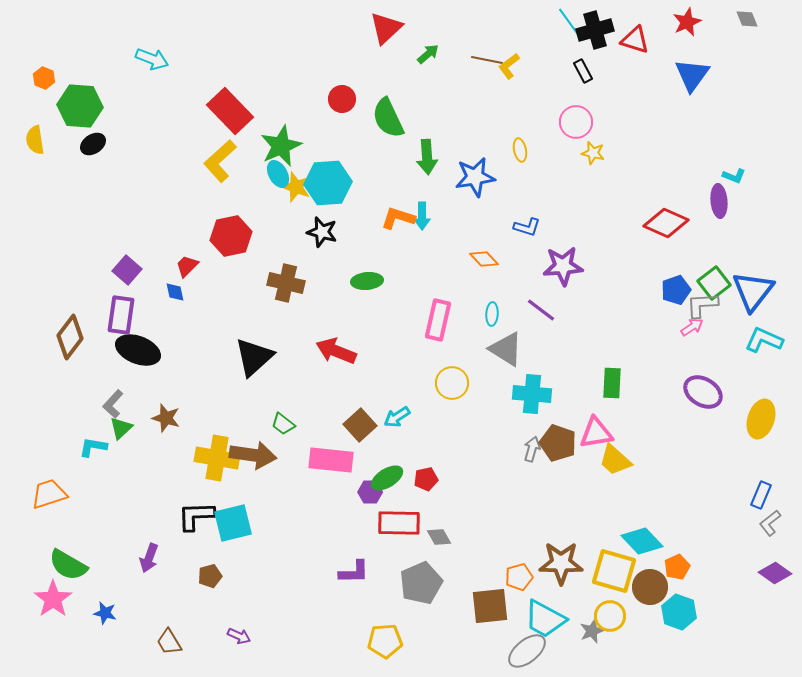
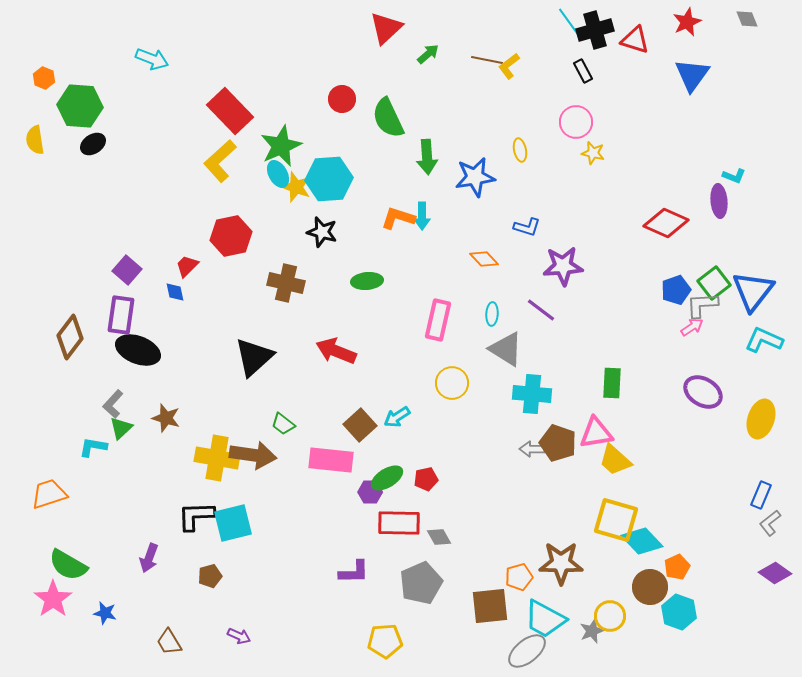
cyan hexagon at (328, 183): moved 1 px right, 4 px up
gray arrow at (532, 449): rotated 105 degrees counterclockwise
yellow square at (614, 571): moved 2 px right, 51 px up
